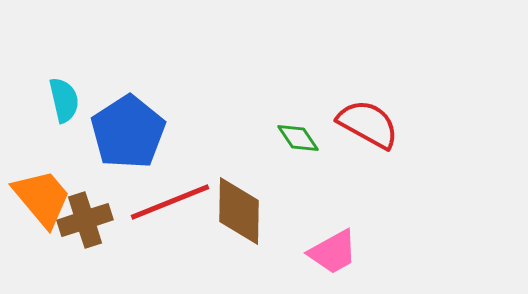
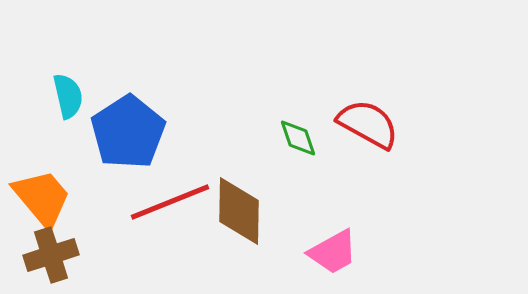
cyan semicircle: moved 4 px right, 4 px up
green diamond: rotated 15 degrees clockwise
brown cross: moved 34 px left, 35 px down
